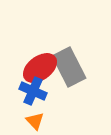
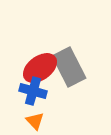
blue cross: rotated 8 degrees counterclockwise
